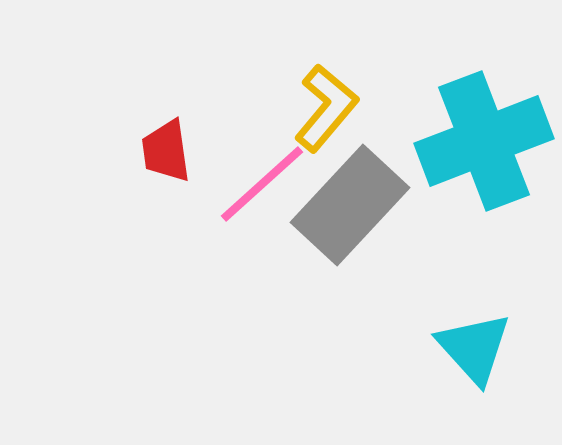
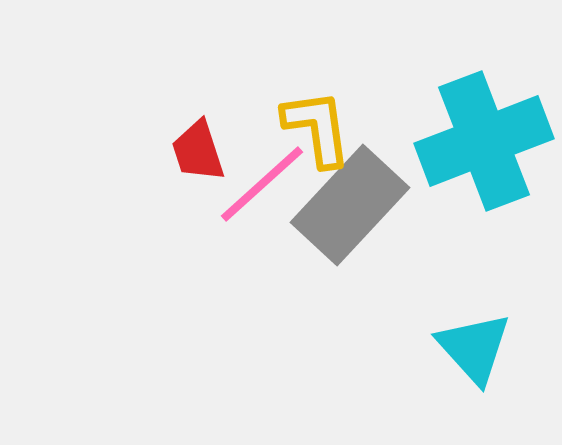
yellow L-shape: moved 9 px left, 20 px down; rotated 48 degrees counterclockwise
red trapezoid: moved 32 px right; rotated 10 degrees counterclockwise
